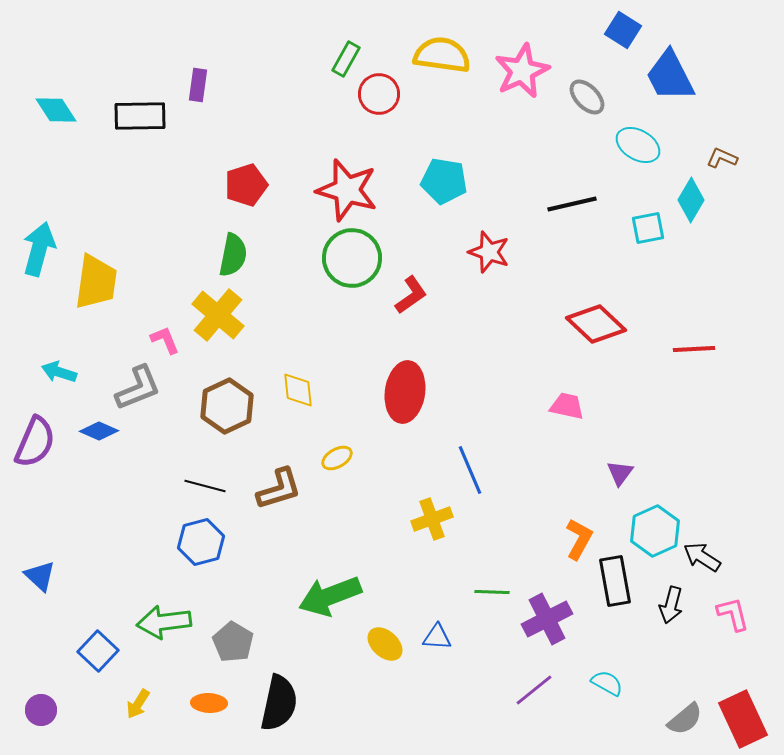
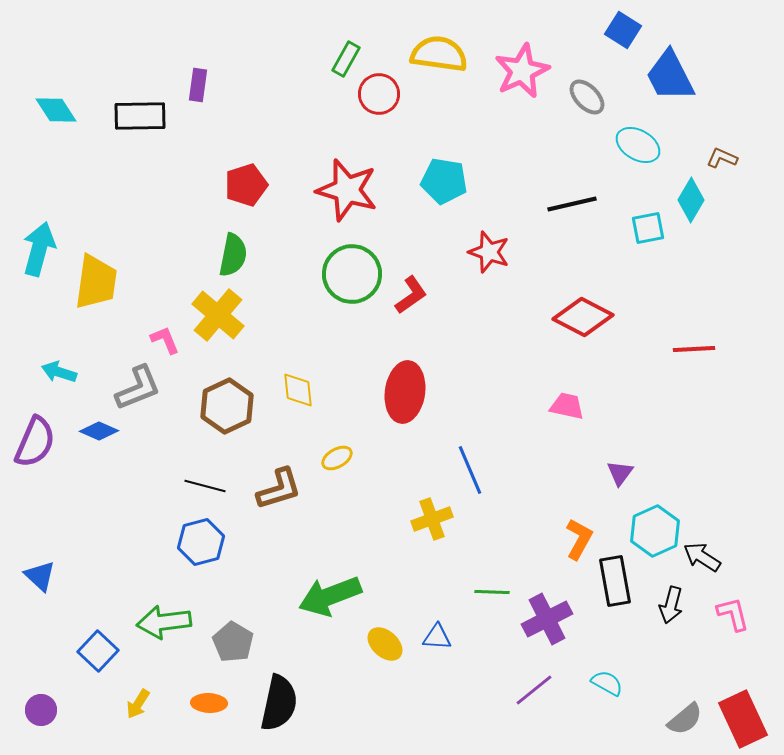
yellow semicircle at (442, 55): moved 3 px left, 1 px up
green circle at (352, 258): moved 16 px down
red diamond at (596, 324): moved 13 px left, 7 px up; rotated 16 degrees counterclockwise
